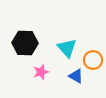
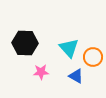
cyan triangle: moved 2 px right
orange circle: moved 3 px up
pink star: rotated 14 degrees clockwise
